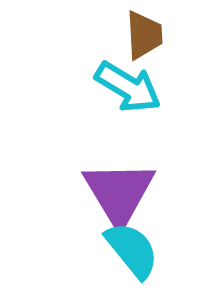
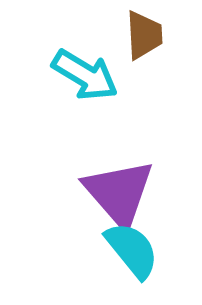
cyan arrow: moved 43 px left, 12 px up
purple triangle: rotated 10 degrees counterclockwise
